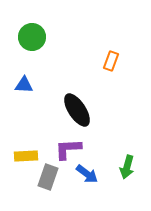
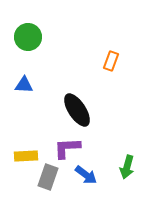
green circle: moved 4 px left
purple L-shape: moved 1 px left, 1 px up
blue arrow: moved 1 px left, 1 px down
